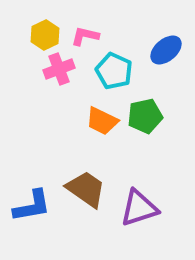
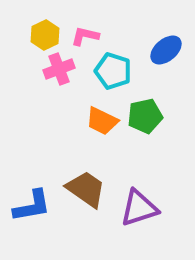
cyan pentagon: moved 1 px left; rotated 6 degrees counterclockwise
